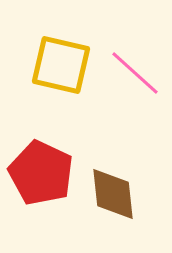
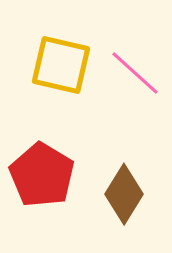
red pentagon: moved 1 px right, 2 px down; rotated 6 degrees clockwise
brown diamond: moved 11 px right; rotated 38 degrees clockwise
